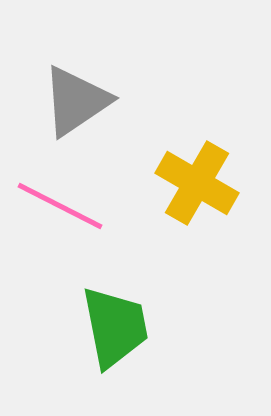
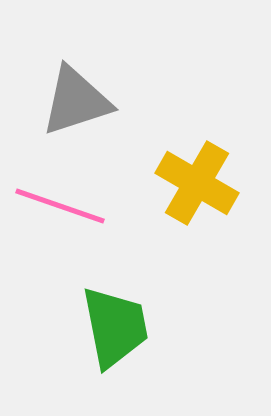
gray triangle: rotated 16 degrees clockwise
pink line: rotated 8 degrees counterclockwise
